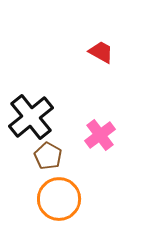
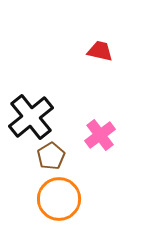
red trapezoid: moved 1 px left, 1 px up; rotated 16 degrees counterclockwise
brown pentagon: moved 3 px right; rotated 12 degrees clockwise
